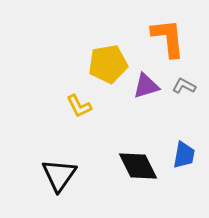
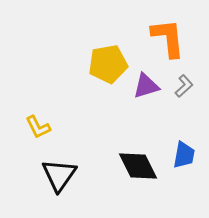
gray L-shape: rotated 110 degrees clockwise
yellow L-shape: moved 41 px left, 21 px down
